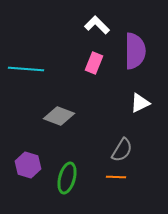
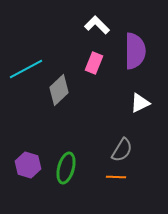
cyan line: rotated 32 degrees counterclockwise
gray diamond: moved 26 px up; rotated 64 degrees counterclockwise
green ellipse: moved 1 px left, 10 px up
